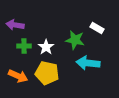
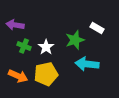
green star: rotated 30 degrees counterclockwise
green cross: rotated 24 degrees clockwise
cyan arrow: moved 1 px left, 1 px down
yellow pentagon: moved 1 px left, 1 px down; rotated 25 degrees counterclockwise
